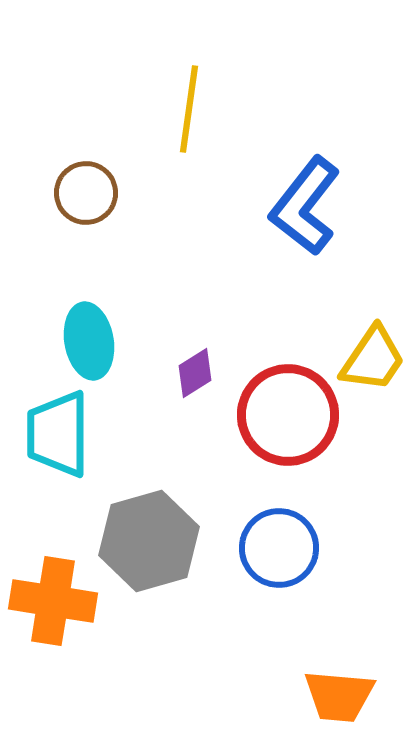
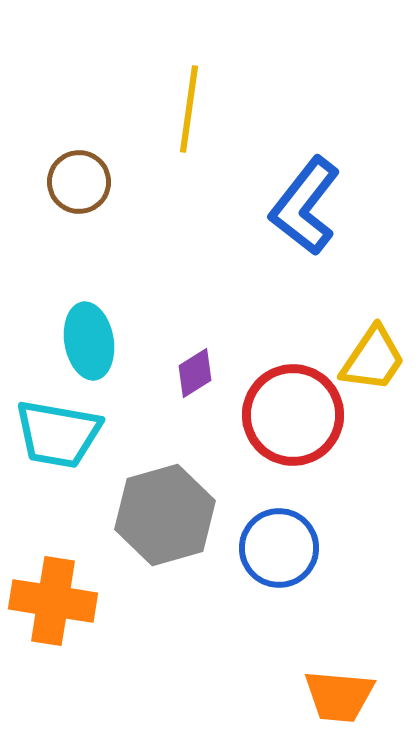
brown circle: moved 7 px left, 11 px up
red circle: moved 5 px right
cyan trapezoid: rotated 80 degrees counterclockwise
gray hexagon: moved 16 px right, 26 px up
